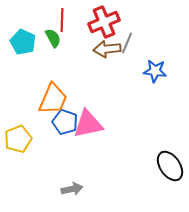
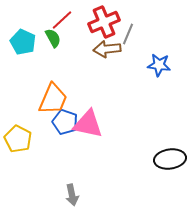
red line: rotated 45 degrees clockwise
gray line: moved 1 px right, 9 px up
blue star: moved 4 px right, 6 px up
pink triangle: rotated 24 degrees clockwise
yellow pentagon: rotated 24 degrees counterclockwise
black ellipse: moved 7 px up; rotated 64 degrees counterclockwise
gray arrow: moved 6 px down; rotated 90 degrees clockwise
